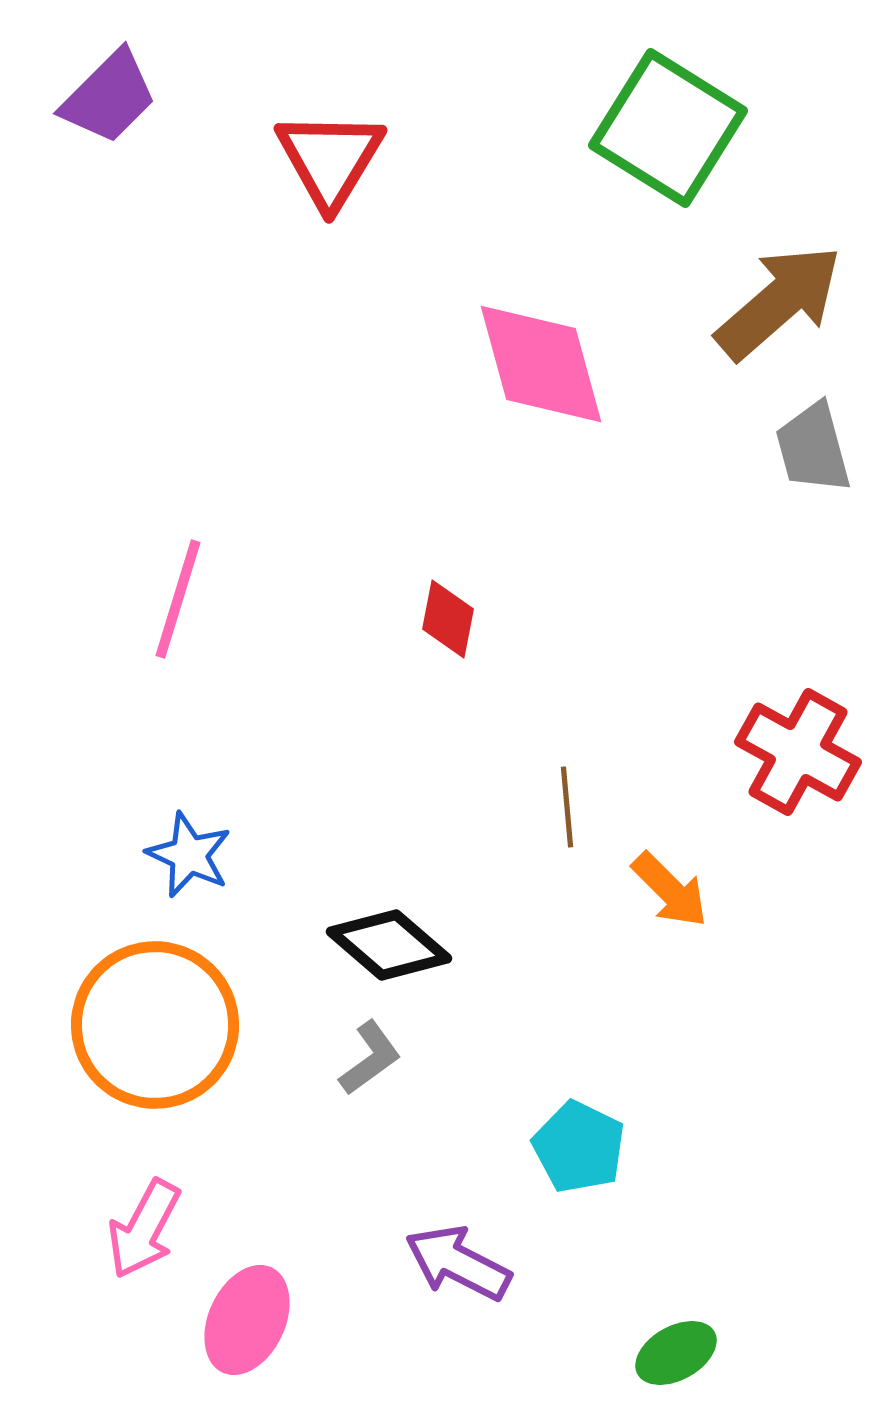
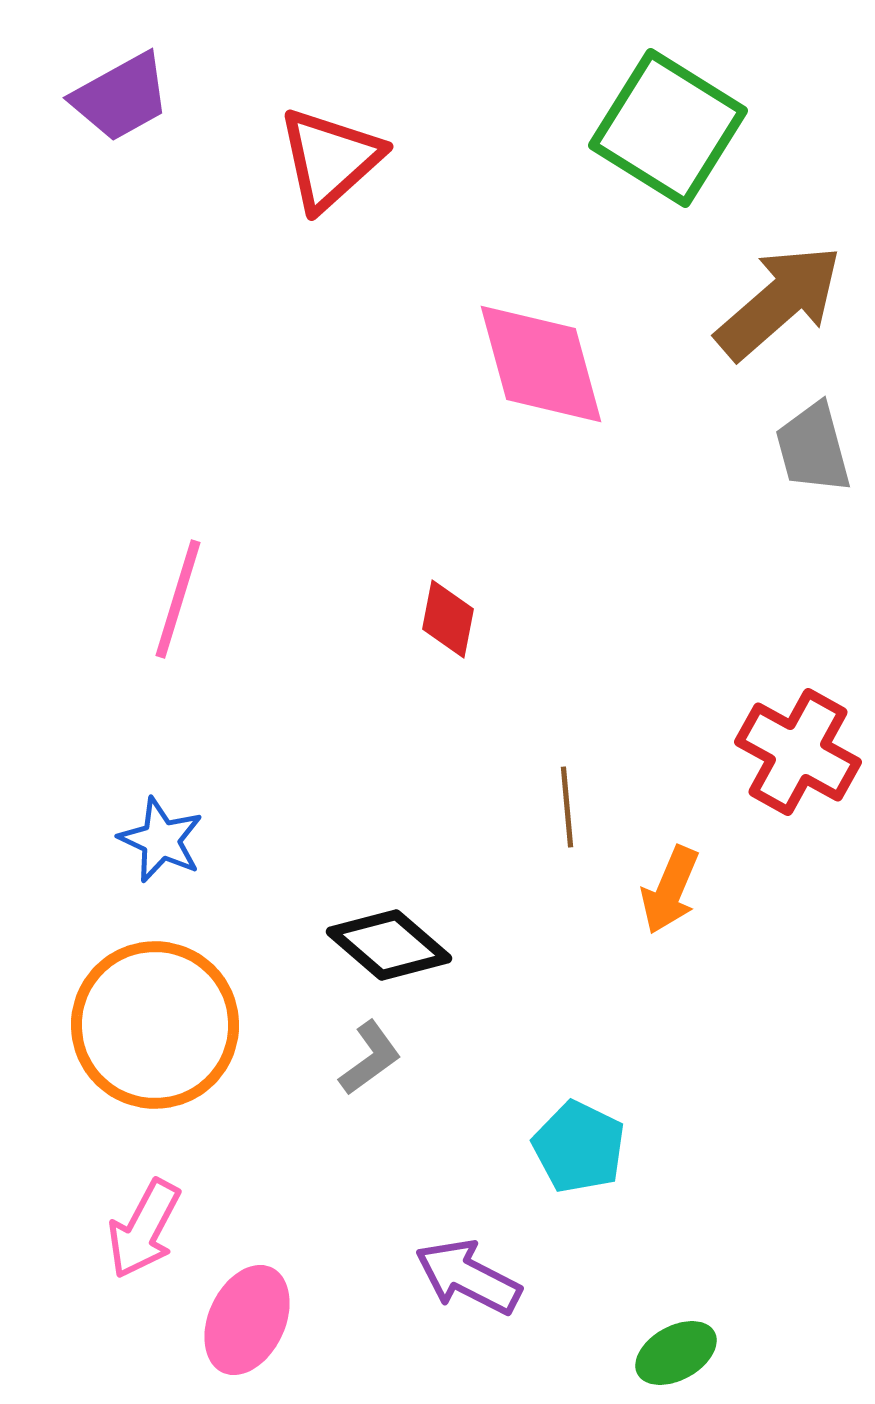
purple trapezoid: moved 12 px right; rotated 16 degrees clockwise
red triangle: rotated 17 degrees clockwise
blue star: moved 28 px left, 15 px up
orange arrow: rotated 68 degrees clockwise
purple arrow: moved 10 px right, 14 px down
